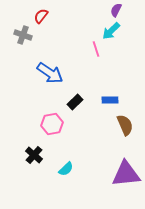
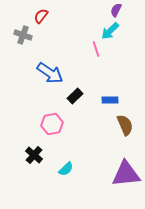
cyan arrow: moved 1 px left
black rectangle: moved 6 px up
